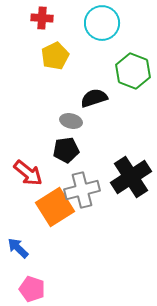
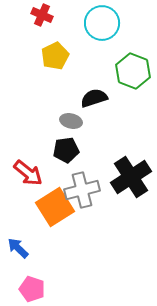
red cross: moved 3 px up; rotated 20 degrees clockwise
